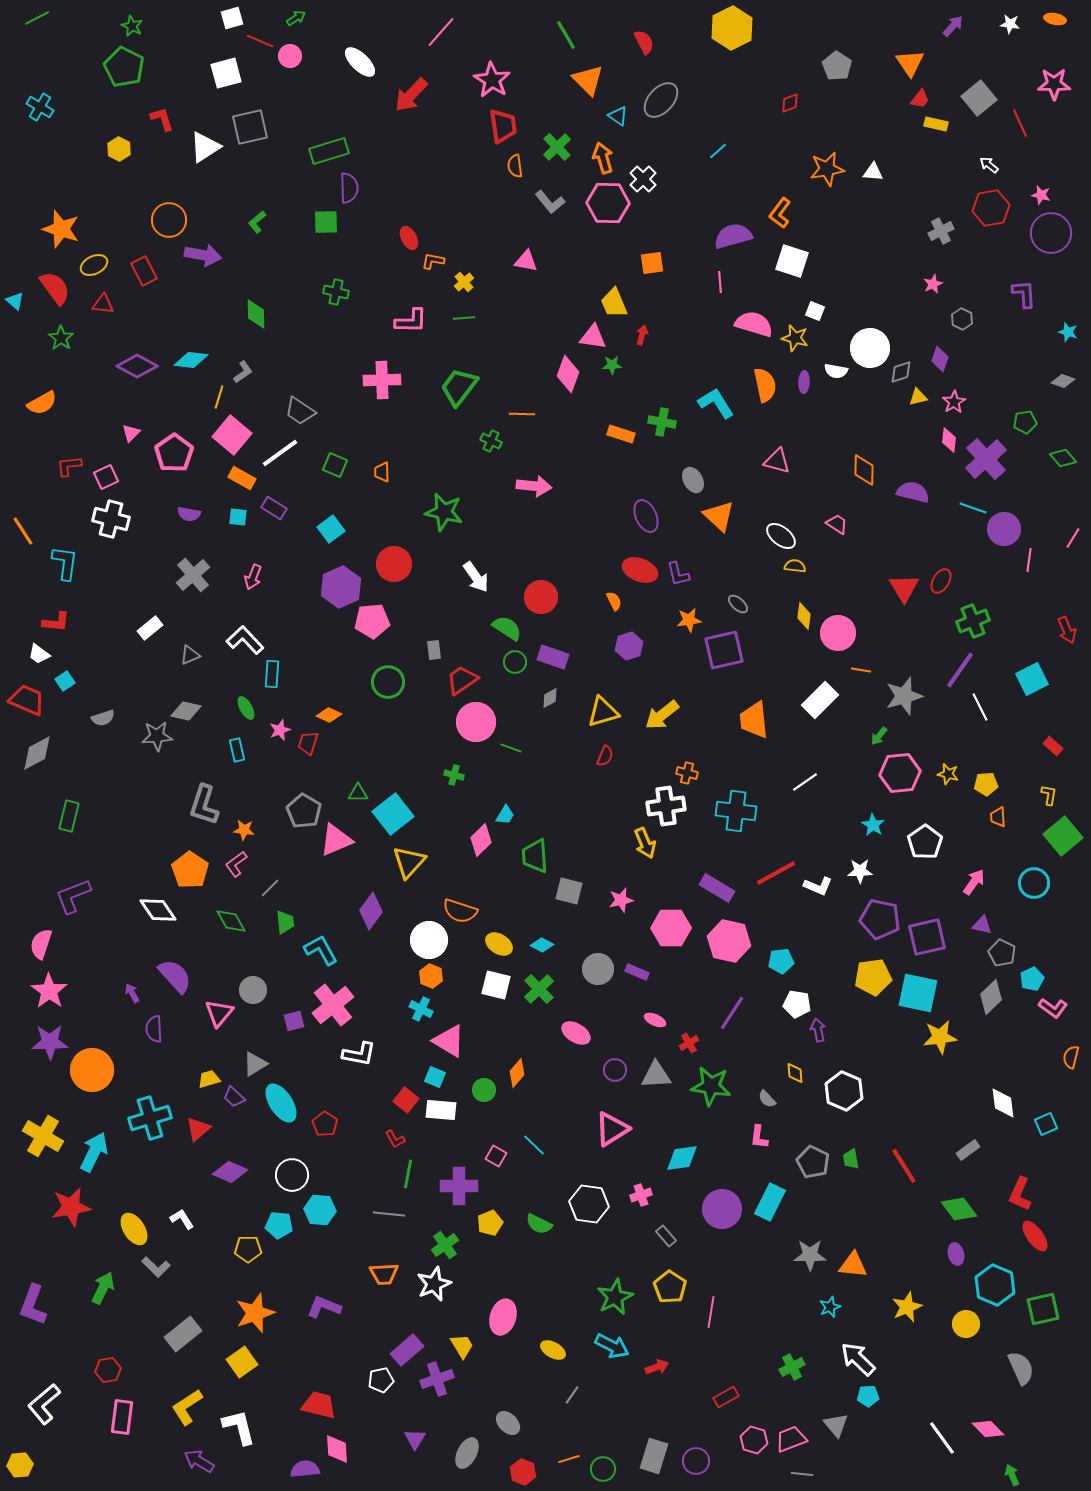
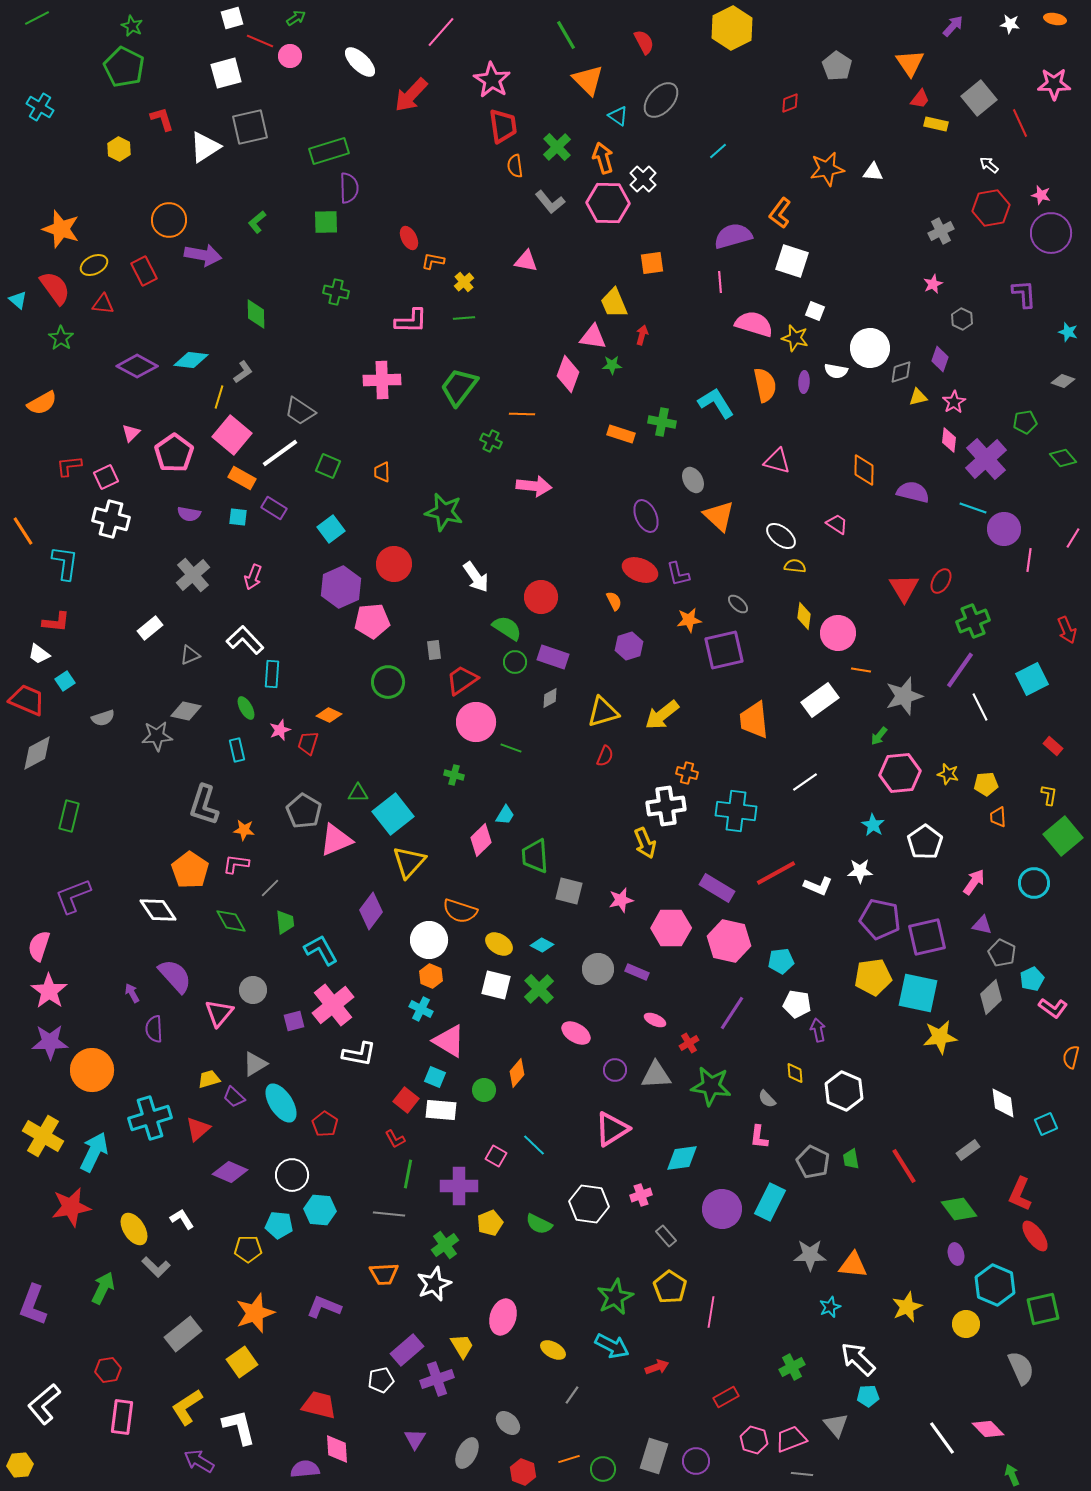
cyan triangle at (15, 301): moved 3 px right, 1 px up
green square at (335, 465): moved 7 px left, 1 px down
white rectangle at (820, 700): rotated 9 degrees clockwise
pink L-shape at (236, 864): rotated 44 degrees clockwise
pink semicircle at (41, 944): moved 2 px left, 2 px down
